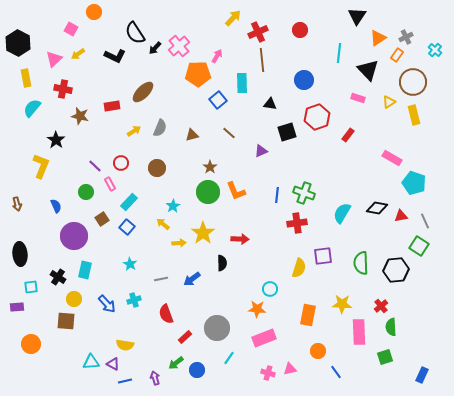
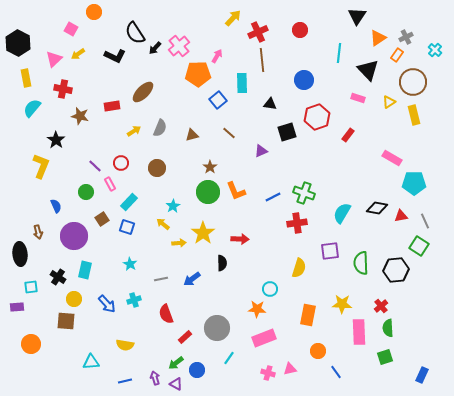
cyan pentagon at (414, 183): rotated 20 degrees counterclockwise
blue line at (277, 195): moved 4 px left, 2 px down; rotated 56 degrees clockwise
brown arrow at (17, 204): moved 21 px right, 28 px down
blue square at (127, 227): rotated 21 degrees counterclockwise
purple square at (323, 256): moved 7 px right, 5 px up
green semicircle at (391, 327): moved 3 px left, 1 px down
purple triangle at (113, 364): moved 63 px right, 20 px down
